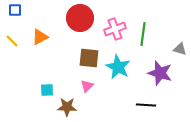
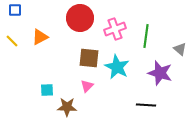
green line: moved 3 px right, 2 px down
gray triangle: rotated 24 degrees clockwise
cyan star: moved 1 px left
